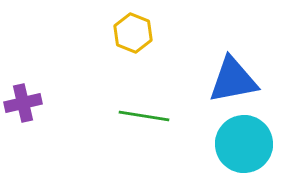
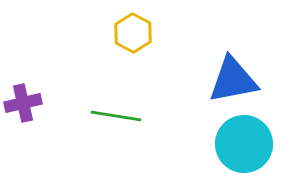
yellow hexagon: rotated 6 degrees clockwise
green line: moved 28 px left
